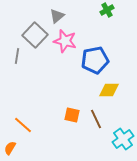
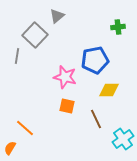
green cross: moved 11 px right, 17 px down; rotated 24 degrees clockwise
pink star: moved 36 px down
orange square: moved 5 px left, 9 px up
orange line: moved 2 px right, 3 px down
